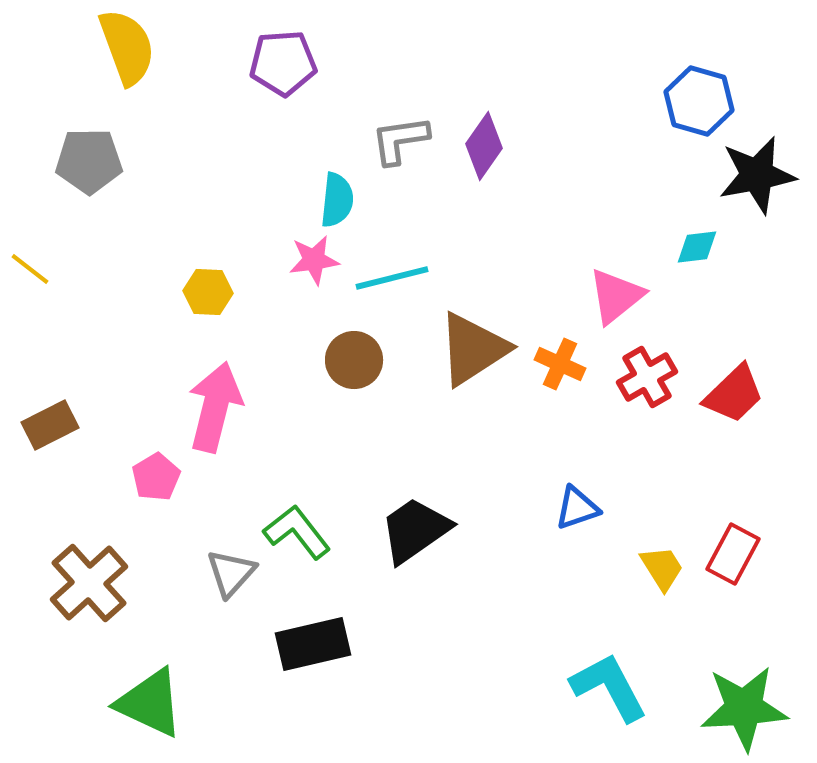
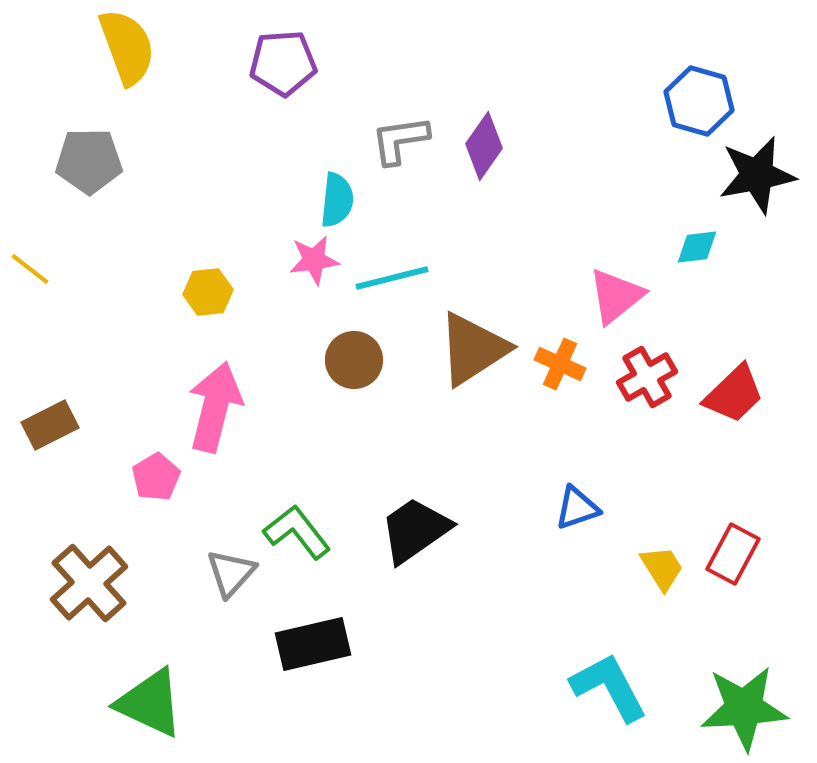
yellow hexagon: rotated 9 degrees counterclockwise
